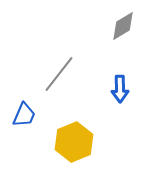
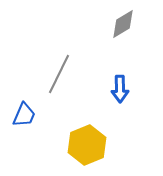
gray diamond: moved 2 px up
gray line: rotated 12 degrees counterclockwise
yellow hexagon: moved 13 px right, 3 px down
